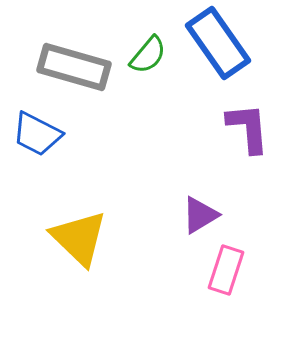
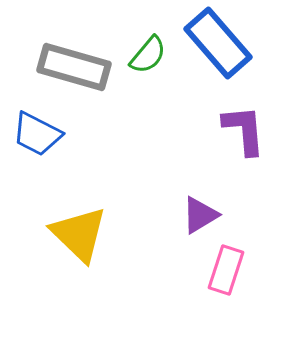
blue rectangle: rotated 6 degrees counterclockwise
purple L-shape: moved 4 px left, 2 px down
yellow triangle: moved 4 px up
